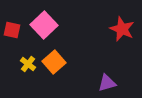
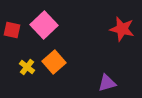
red star: rotated 10 degrees counterclockwise
yellow cross: moved 1 px left, 3 px down
